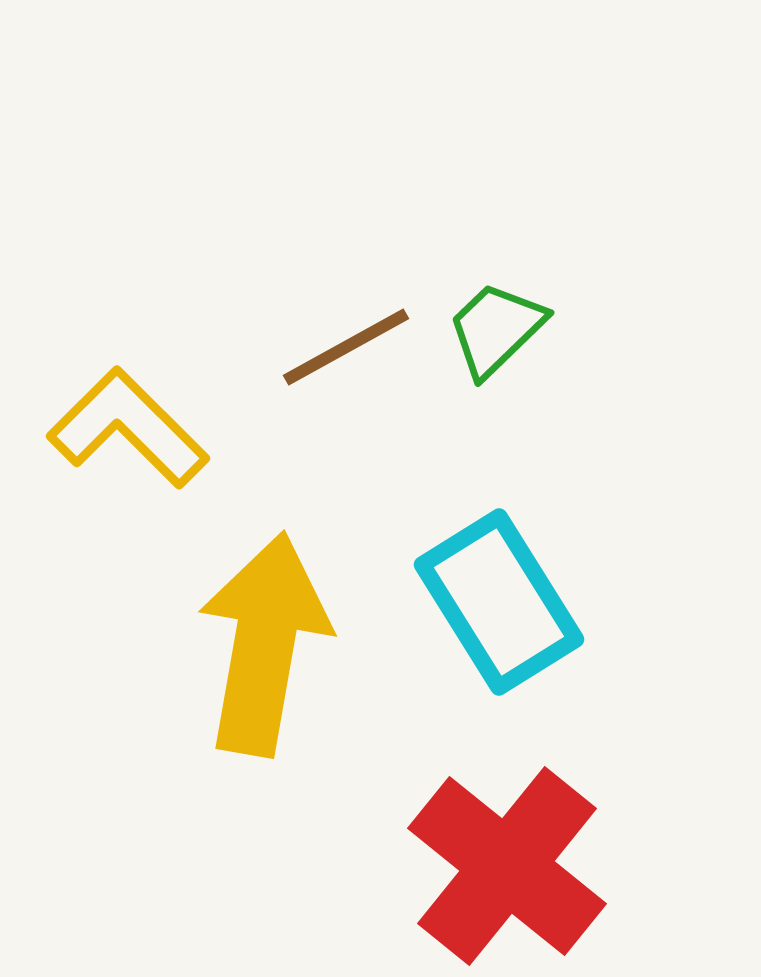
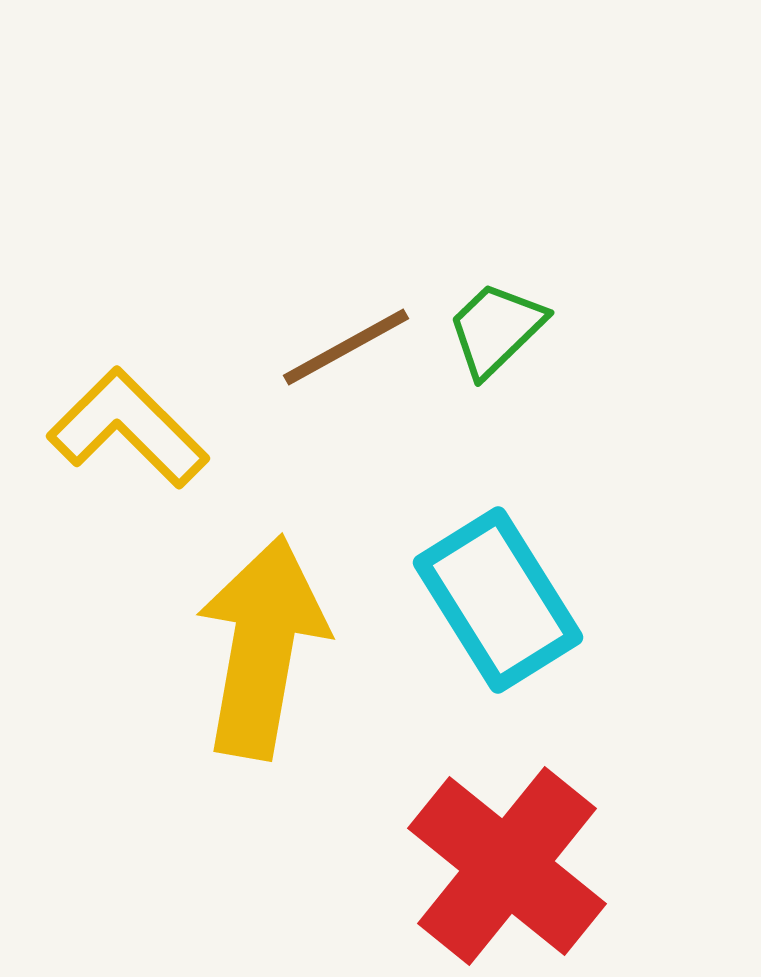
cyan rectangle: moved 1 px left, 2 px up
yellow arrow: moved 2 px left, 3 px down
